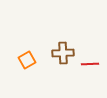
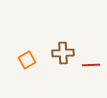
red line: moved 1 px right, 1 px down
